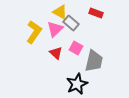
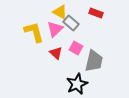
yellow L-shape: rotated 50 degrees counterclockwise
